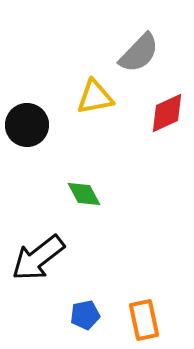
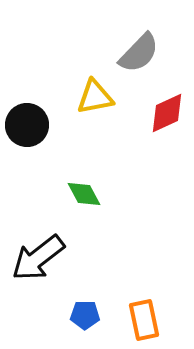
blue pentagon: rotated 12 degrees clockwise
